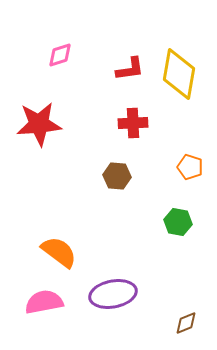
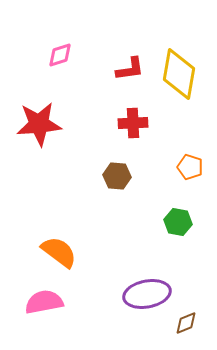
purple ellipse: moved 34 px right
